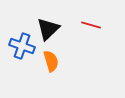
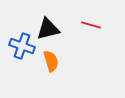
black triangle: rotated 30 degrees clockwise
